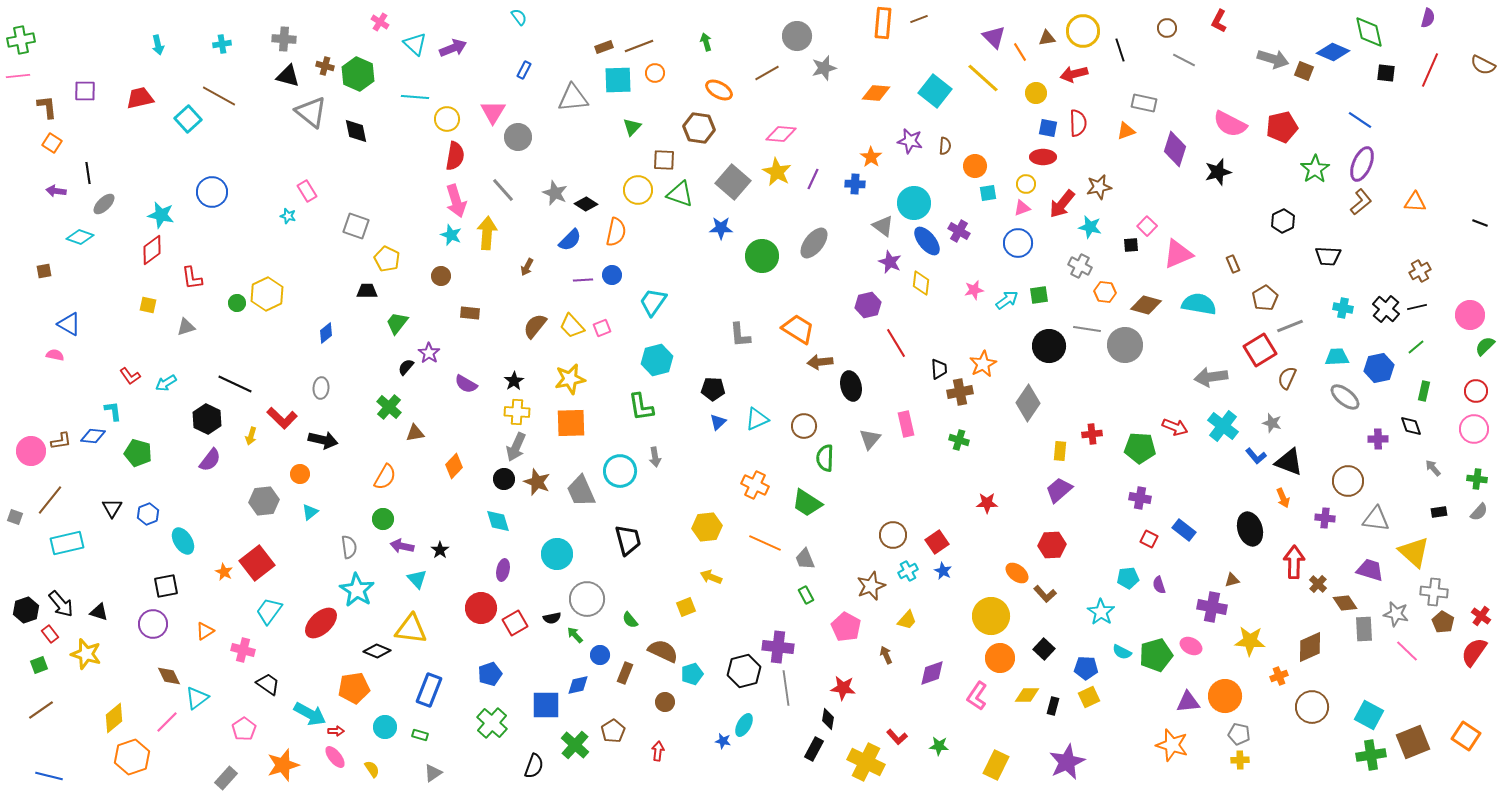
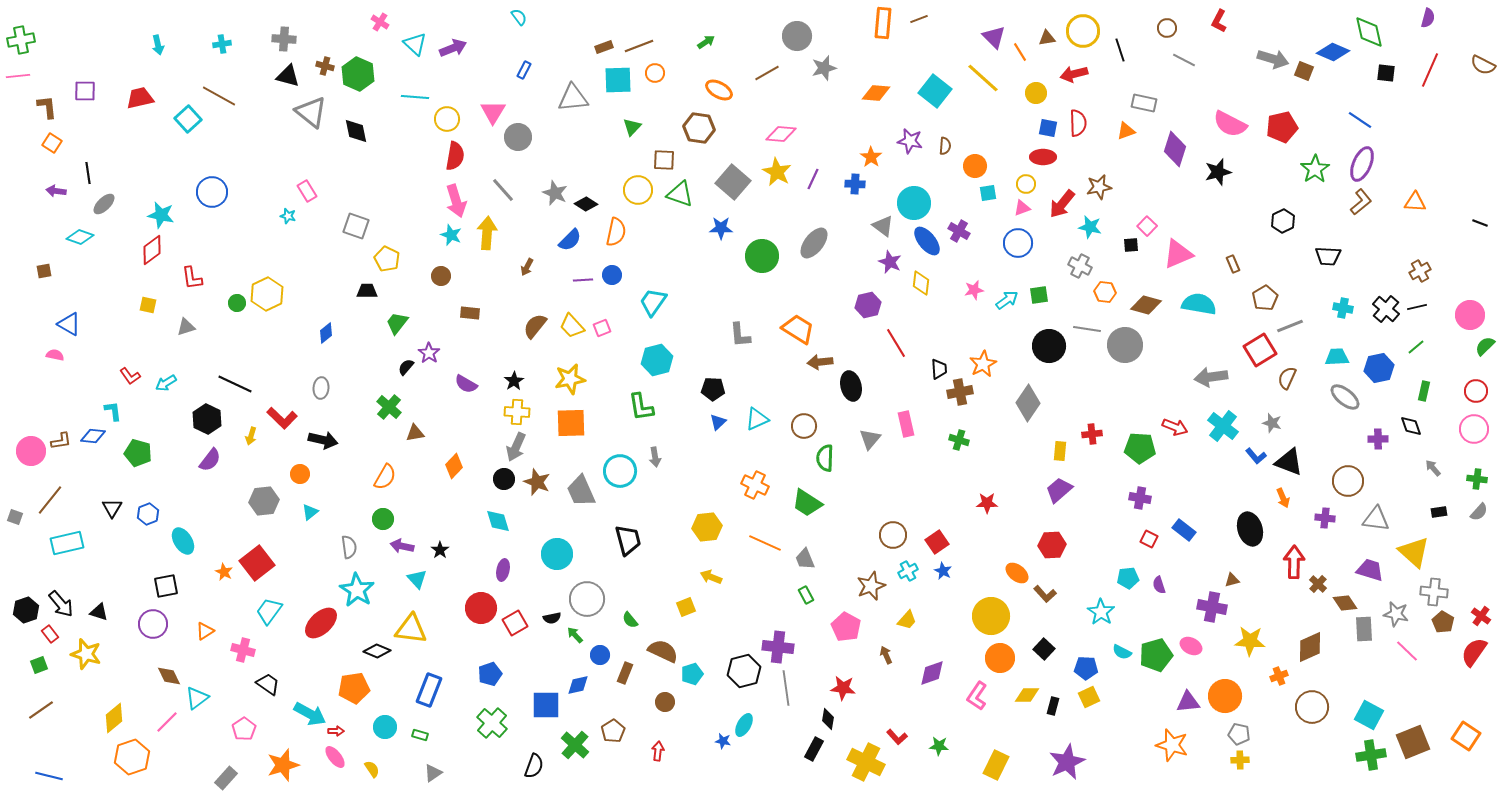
green arrow at (706, 42): rotated 72 degrees clockwise
